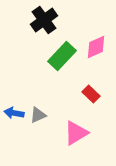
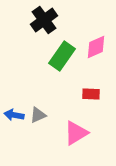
green rectangle: rotated 8 degrees counterclockwise
red rectangle: rotated 42 degrees counterclockwise
blue arrow: moved 2 px down
